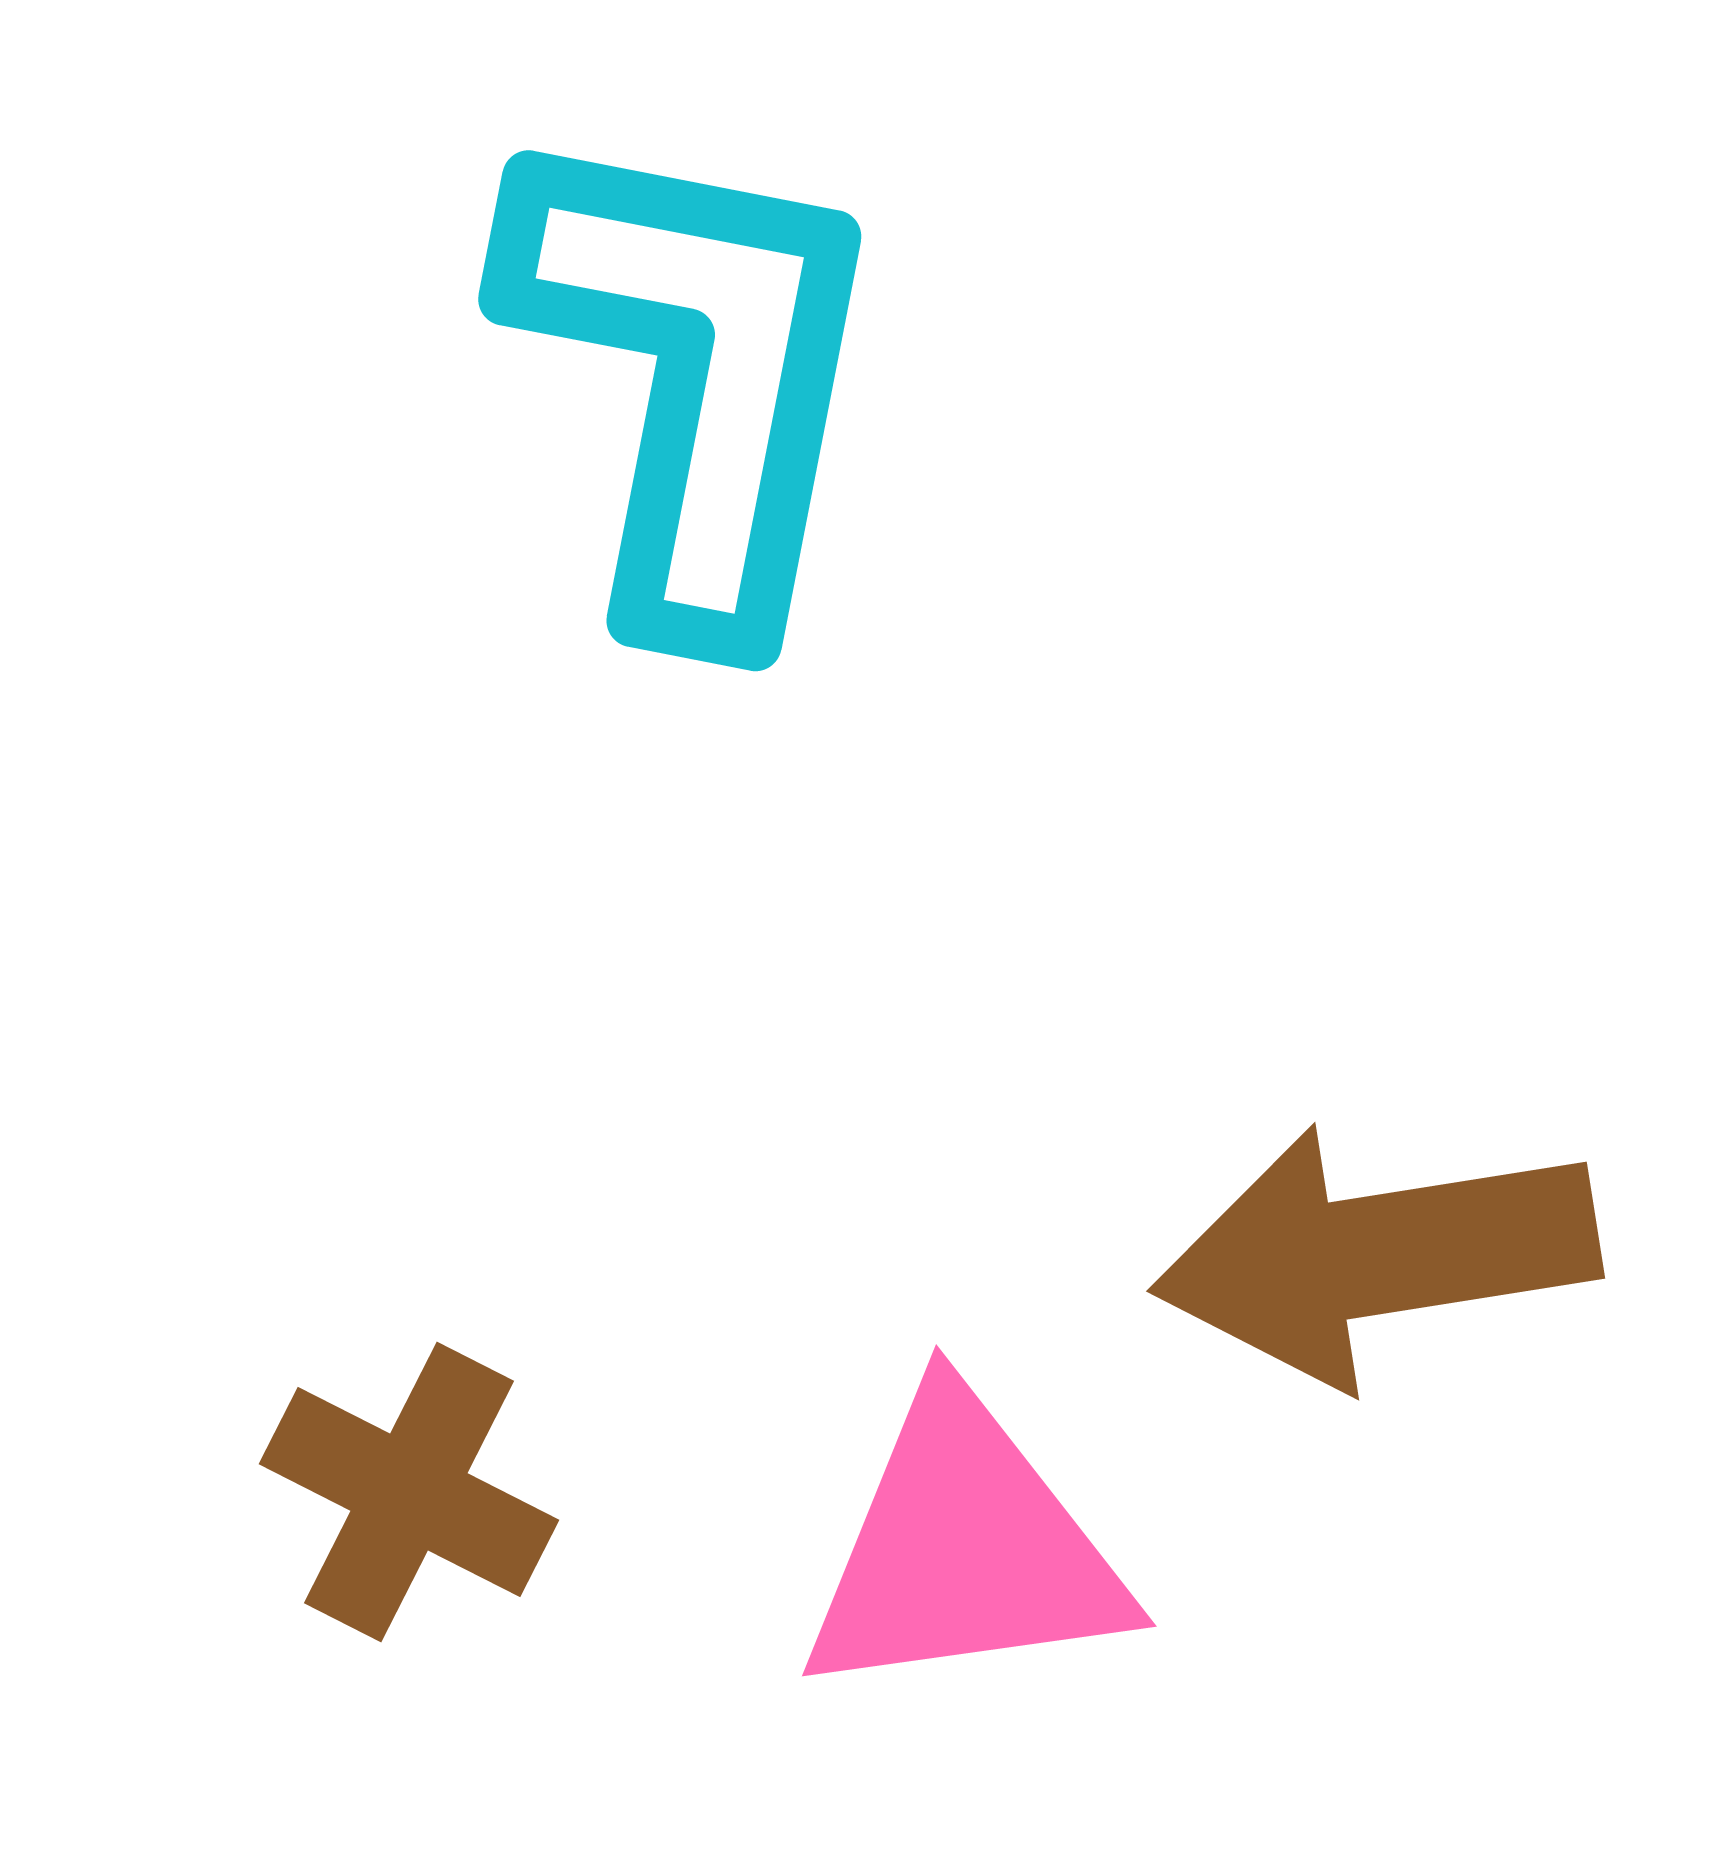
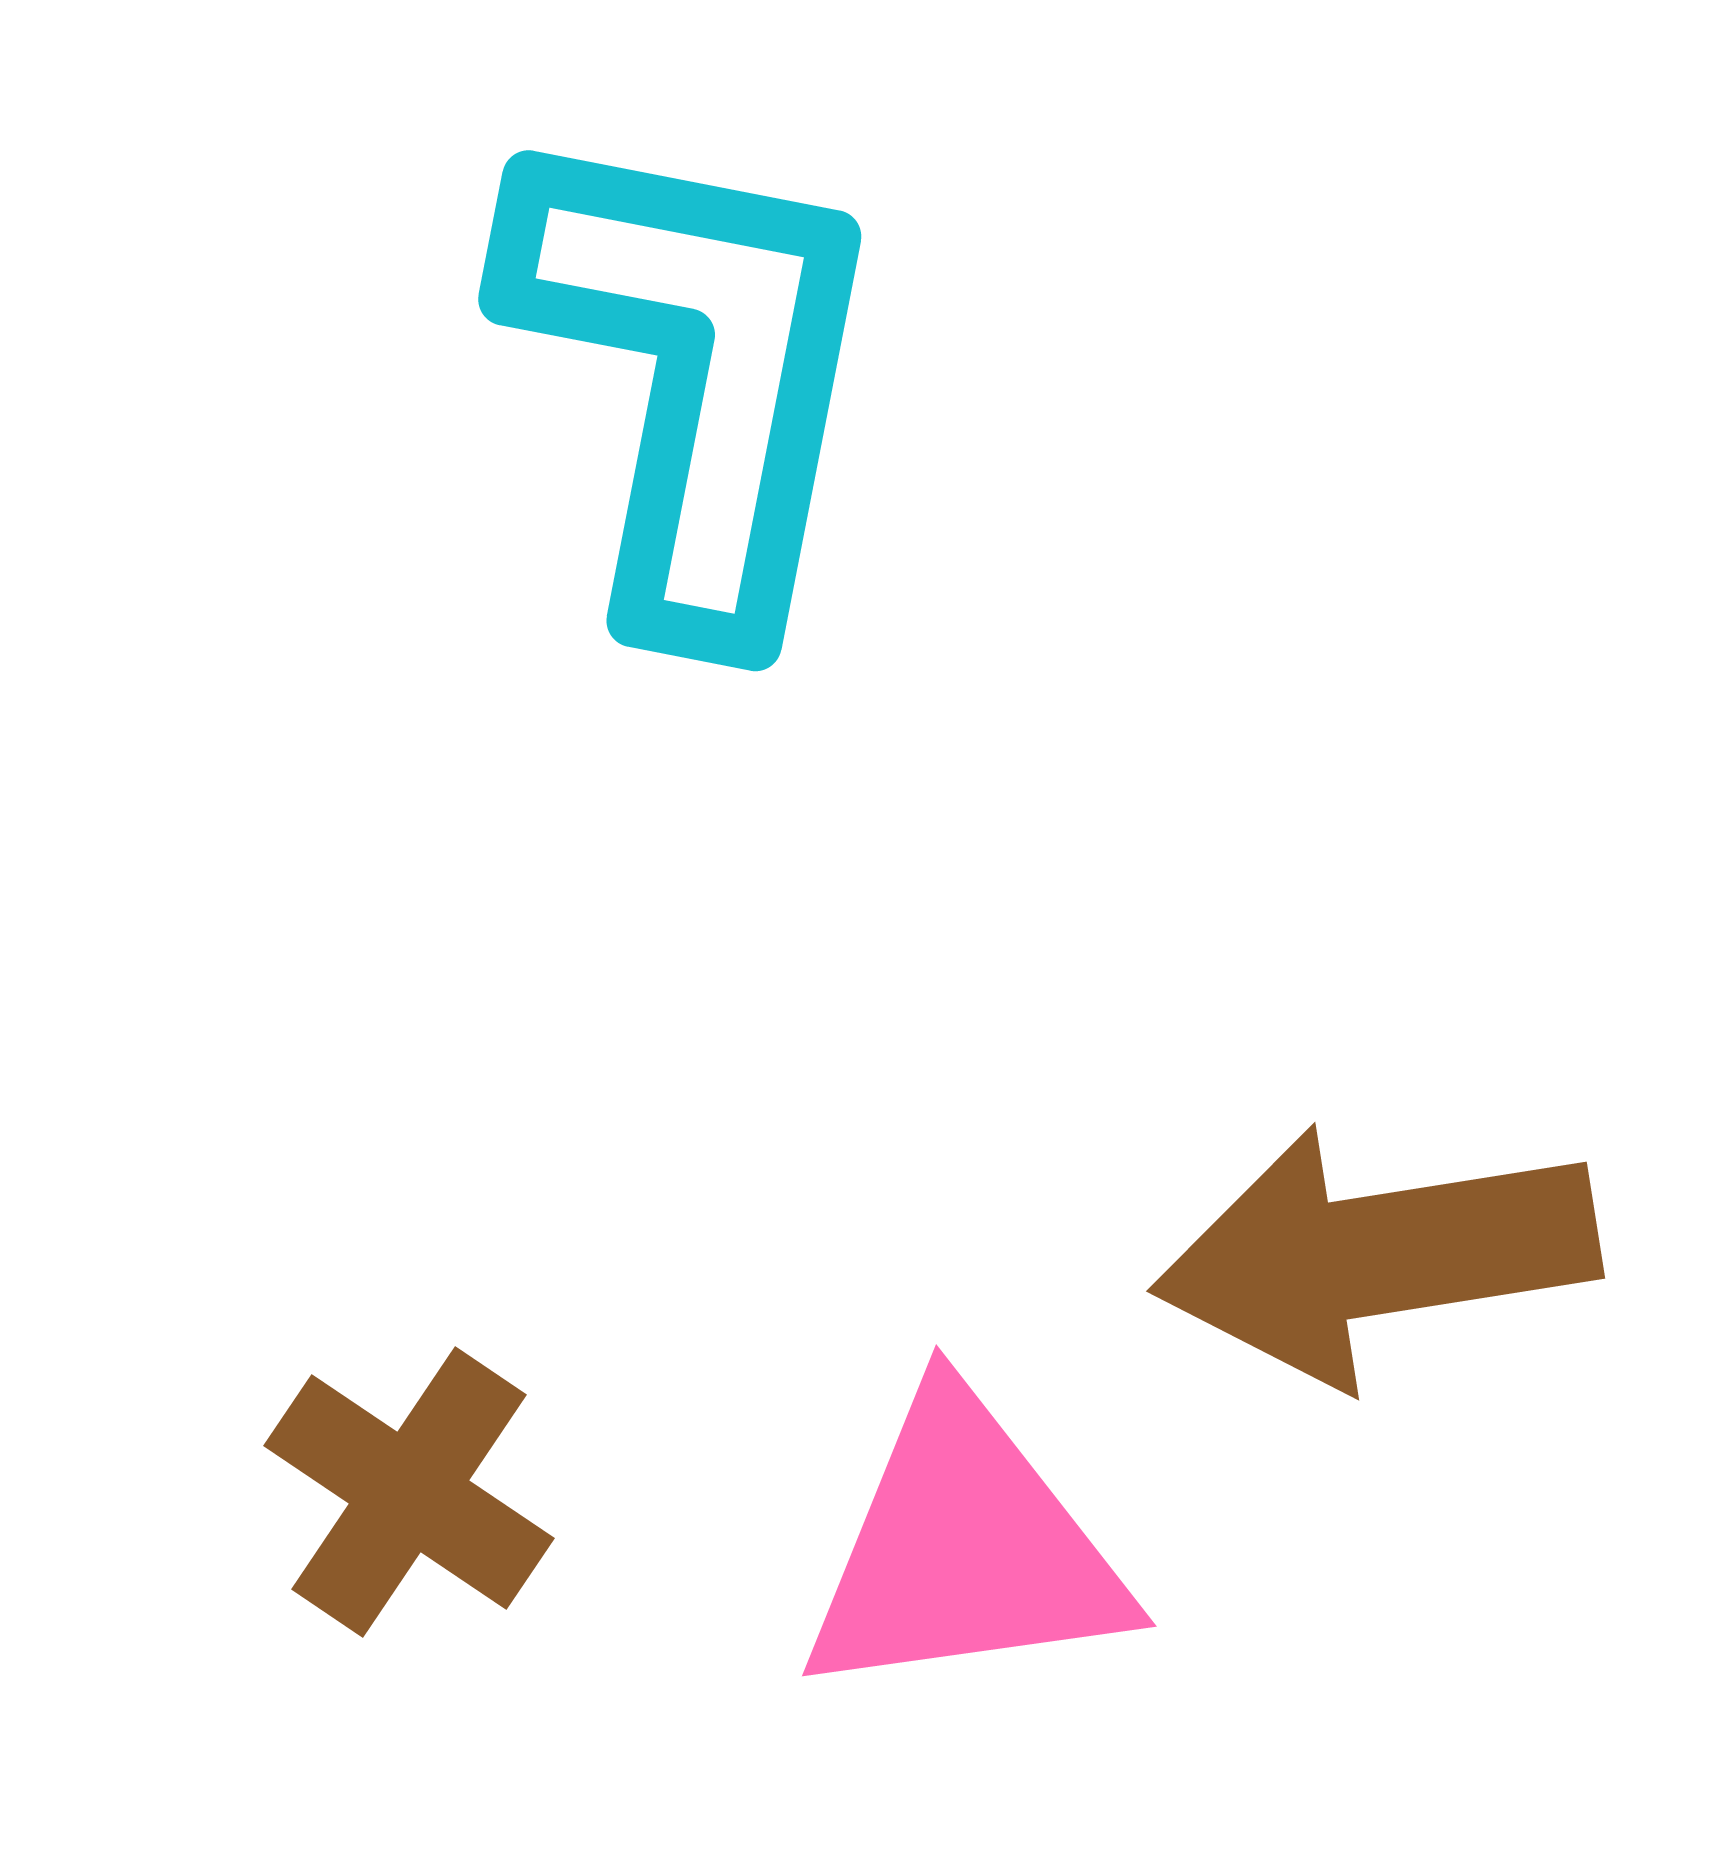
brown cross: rotated 7 degrees clockwise
